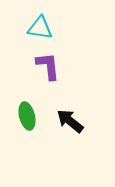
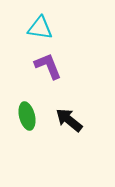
purple L-shape: rotated 16 degrees counterclockwise
black arrow: moved 1 px left, 1 px up
